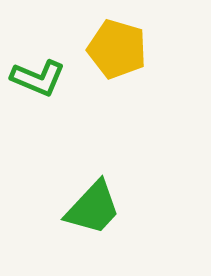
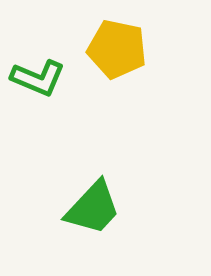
yellow pentagon: rotated 4 degrees counterclockwise
